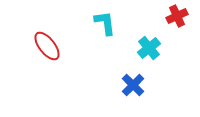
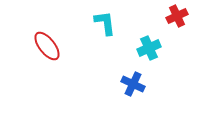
cyan cross: rotated 15 degrees clockwise
blue cross: moved 1 px up; rotated 20 degrees counterclockwise
